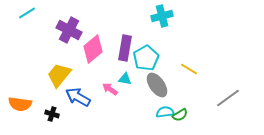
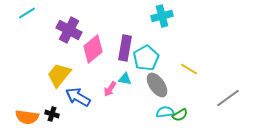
pink arrow: rotated 91 degrees counterclockwise
orange semicircle: moved 7 px right, 13 px down
